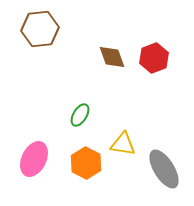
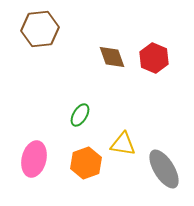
red hexagon: rotated 16 degrees counterclockwise
pink ellipse: rotated 12 degrees counterclockwise
orange hexagon: rotated 12 degrees clockwise
